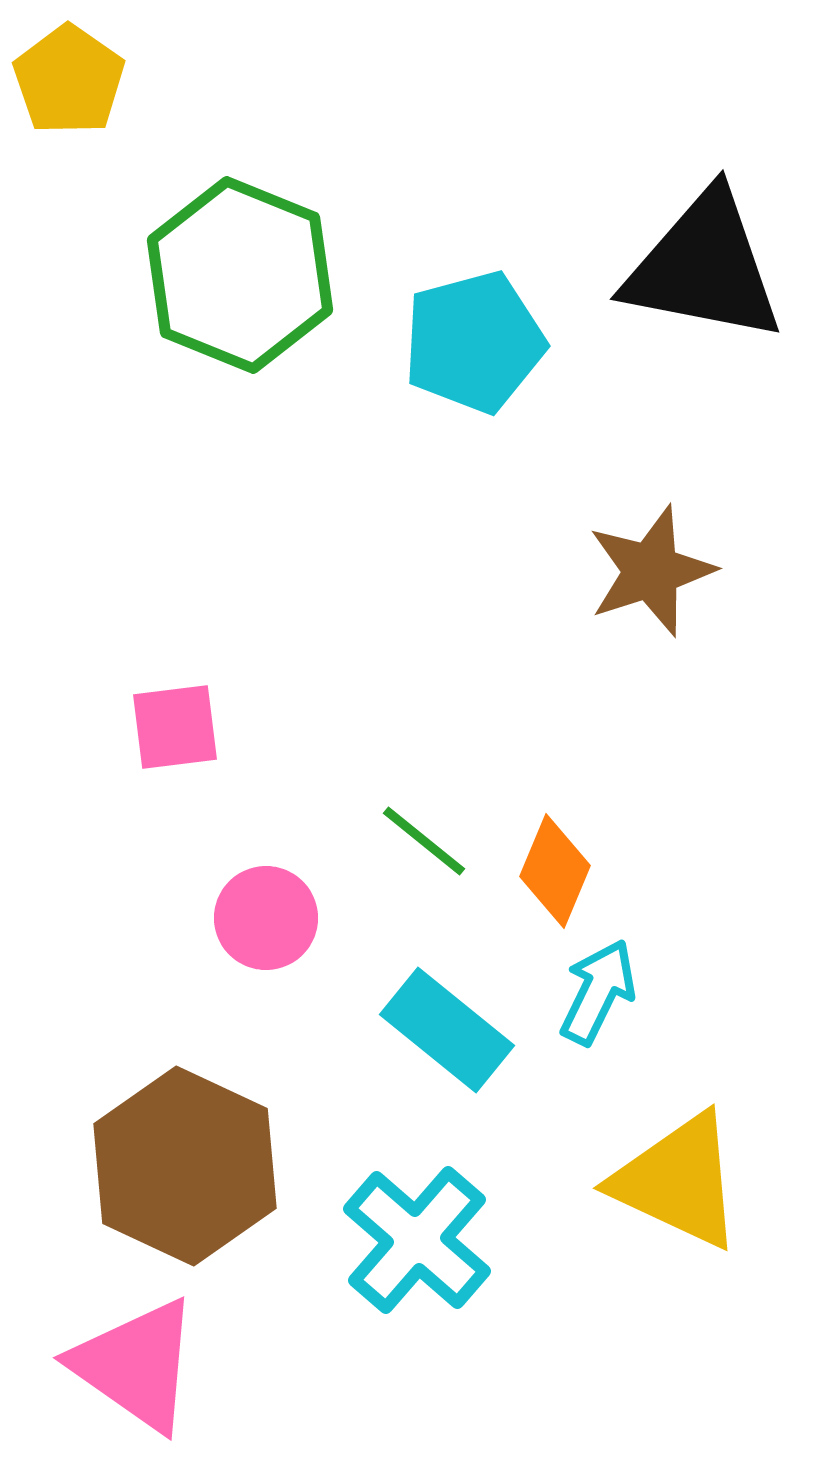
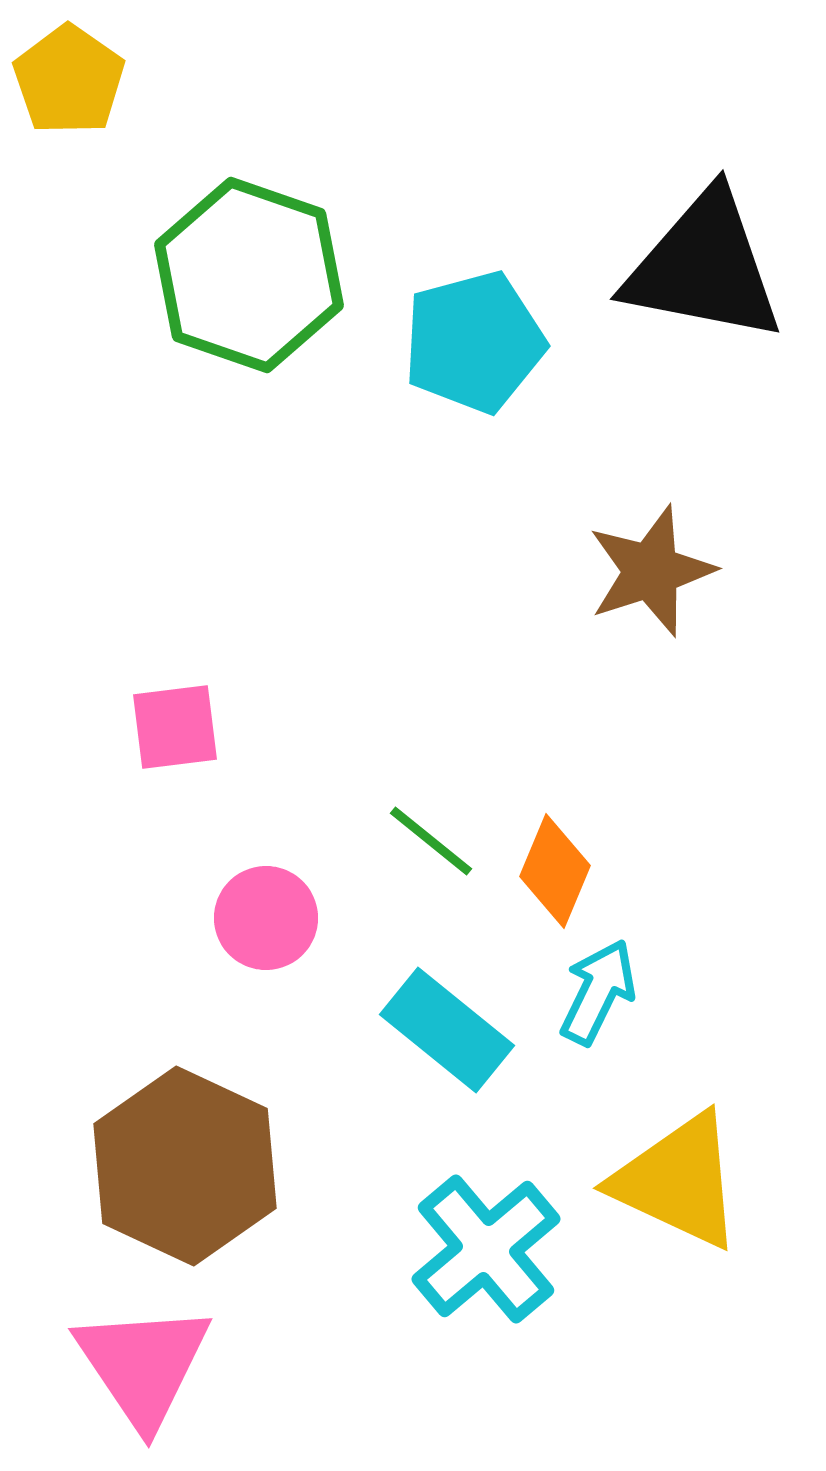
green hexagon: moved 9 px right; rotated 3 degrees counterclockwise
green line: moved 7 px right
cyan cross: moved 69 px right, 9 px down; rotated 9 degrees clockwise
pink triangle: moved 7 px right; rotated 21 degrees clockwise
